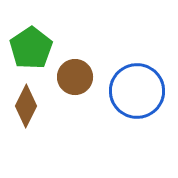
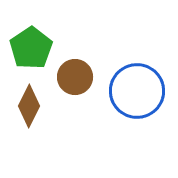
brown diamond: moved 3 px right
